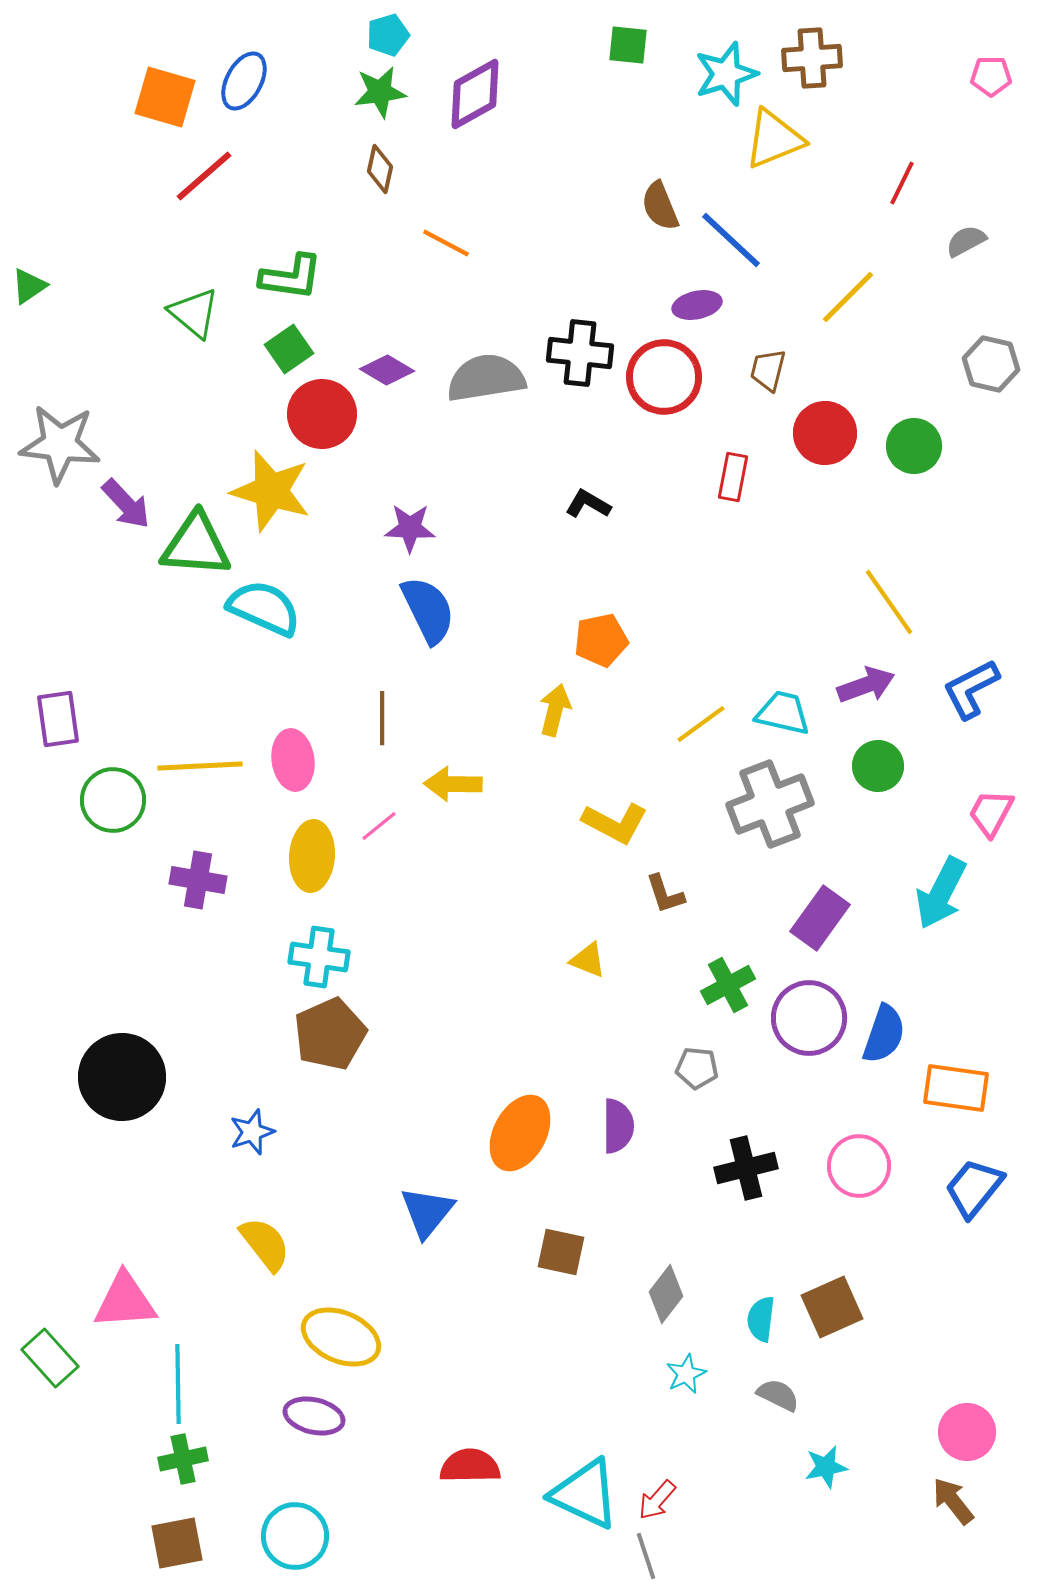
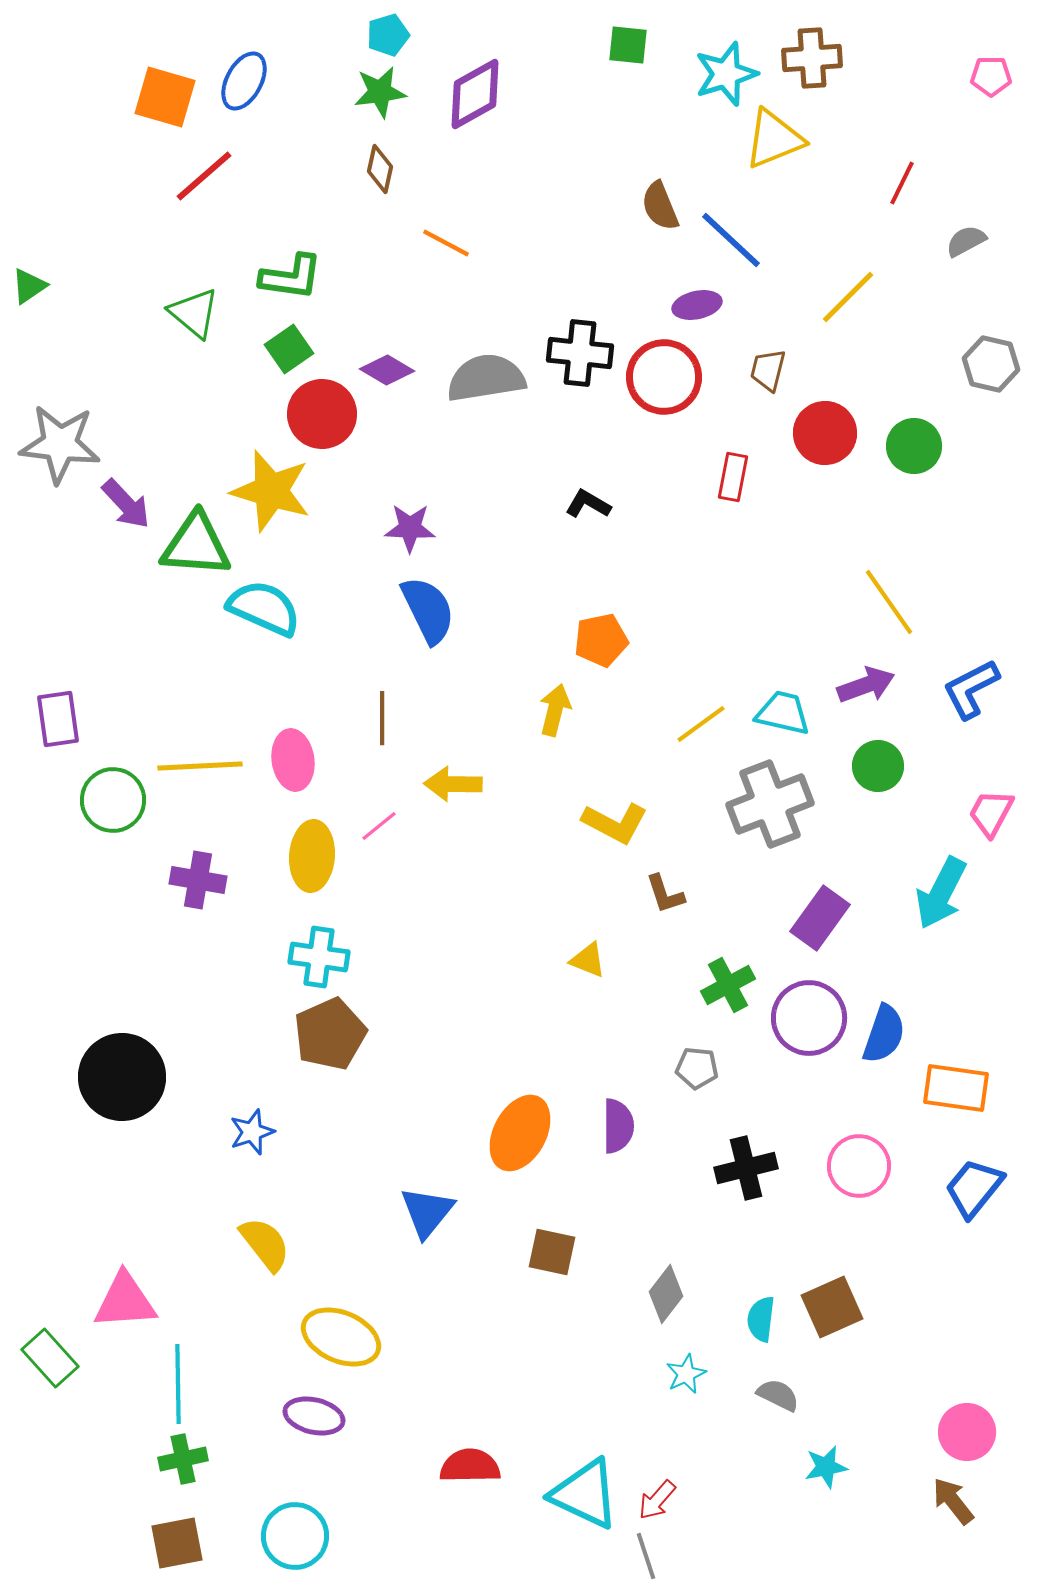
brown square at (561, 1252): moved 9 px left
